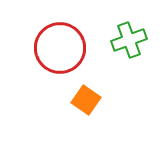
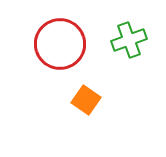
red circle: moved 4 px up
